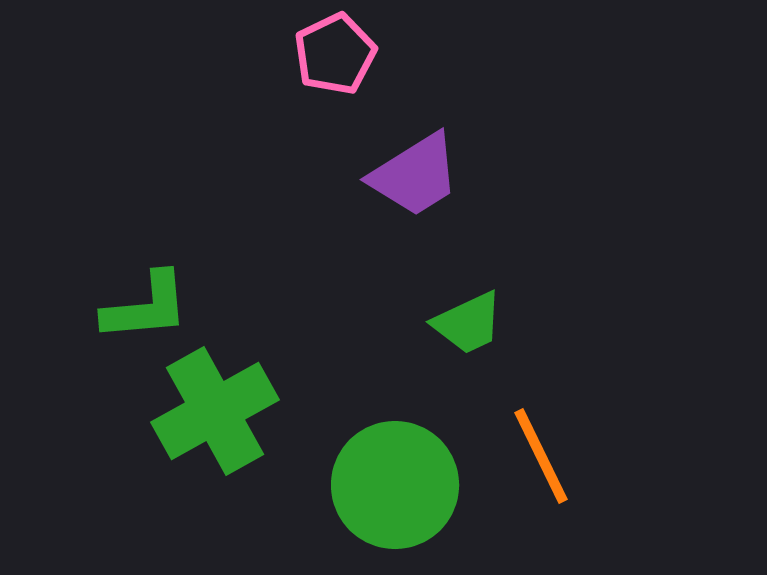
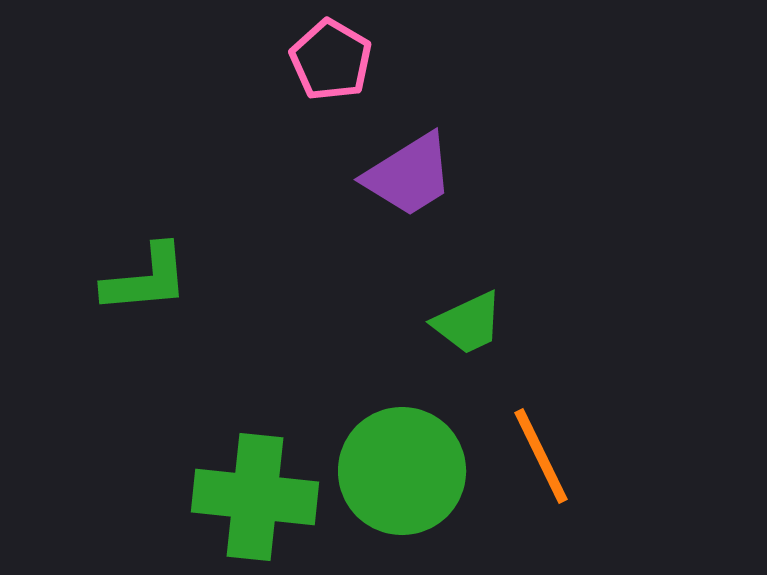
pink pentagon: moved 4 px left, 6 px down; rotated 16 degrees counterclockwise
purple trapezoid: moved 6 px left
green L-shape: moved 28 px up
green cross: moved 40 px right, 86 px down; rotated 35 degrees clockwise
green circle: moved 7 px right, 14 px up
